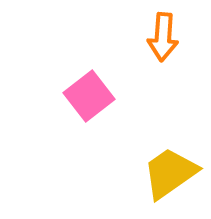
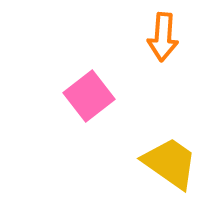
yellow trapezoid: moved 10 px up; rotated 70 degrees clockwise
